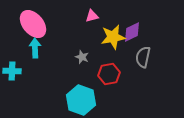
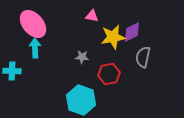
pink triangle: rotated 24 degrees clockwise
gray star: rotated 16 degrees counterclockwise
